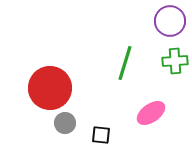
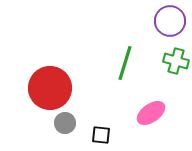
green cross: moved 1 px right; rotated 20 degrees clockwise
